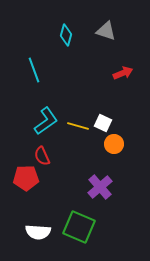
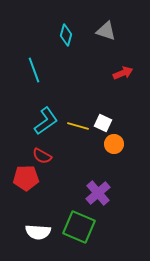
red semicircle: rotated 36 degrees counterclockwise
purple cross: moved 2 px left, 6 px down
